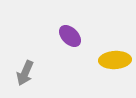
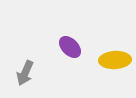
purple ellipse: moved 11 px down
